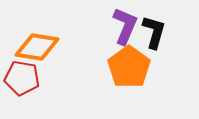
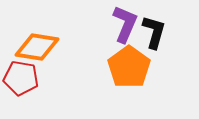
purple L-shape: moved 2 px up
red pentagon: moved 1 px left
